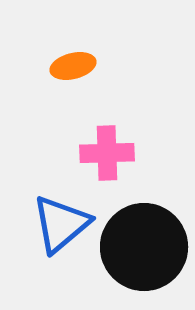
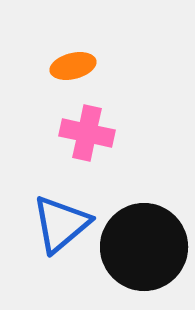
pink cross: moved 20 px left, 20 px up; rotated 14 degrees clockwise
